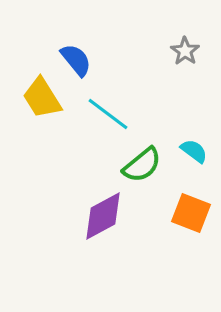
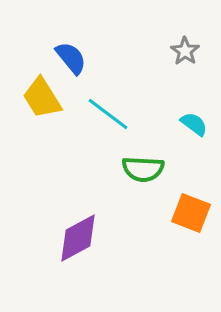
blue semicircle: moved 5 px left, 2 px up
cyan semicircle: moved 27 px up
green semicircle: moved 1 px right, 4 px down; rotated 42 degrees clockwise
purple diamond: moved 25 px left, 22 px down
